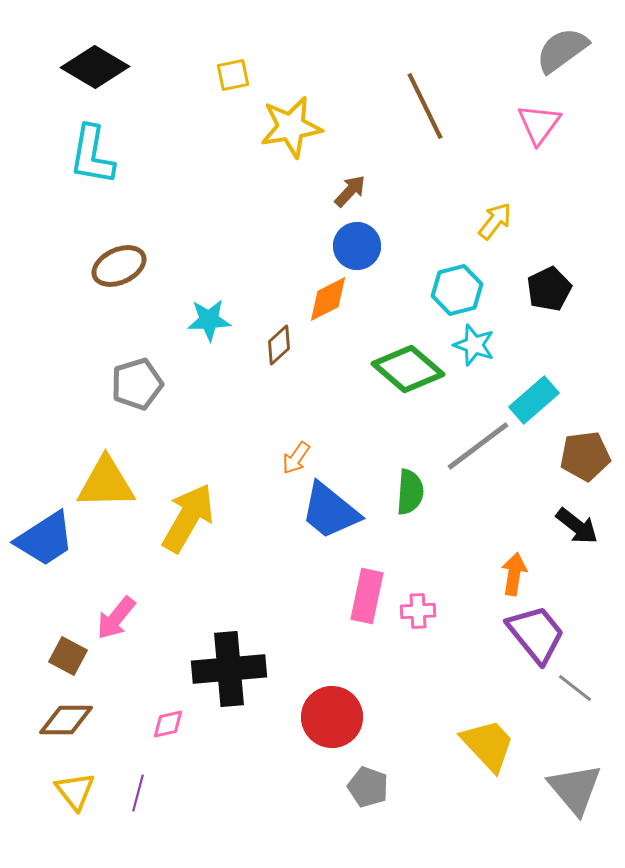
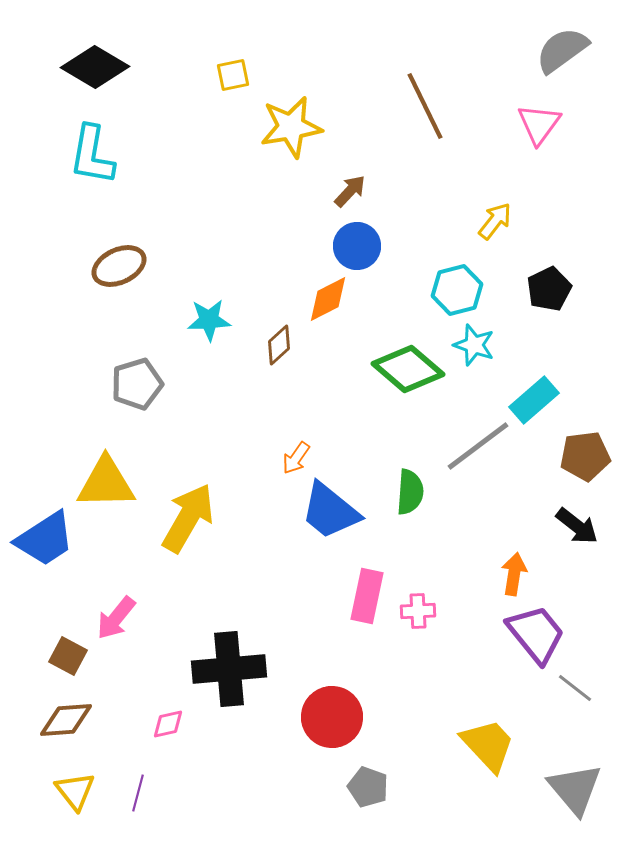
brown diamond at (66, 720): rotated 4 degrees counterclockwise
